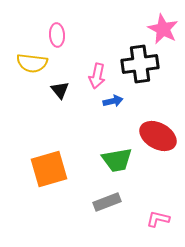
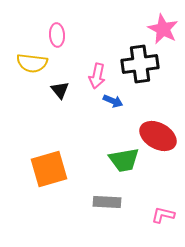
blue arrow: rotated 36 degrees clockwise
green trapezoid: moved 7 px right
gray rectangle: rotated 24 degrees clockwise
pink L-shape: moved 5 px right, 4 px up
